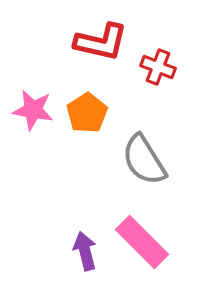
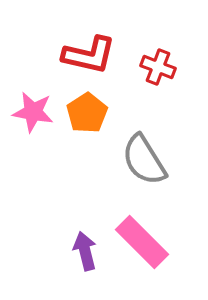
red L-shape: moved 12 px left, 13 px down
pink star: moved 2 px down
